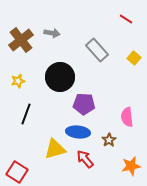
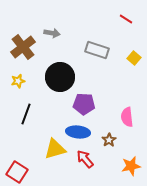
brown cross: moved 2 px right, 7 px down
gray rectangle: rotated 30 degrees counterclockwise
